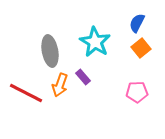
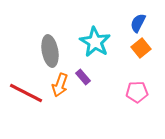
blue semicircle: moved 1 px right
